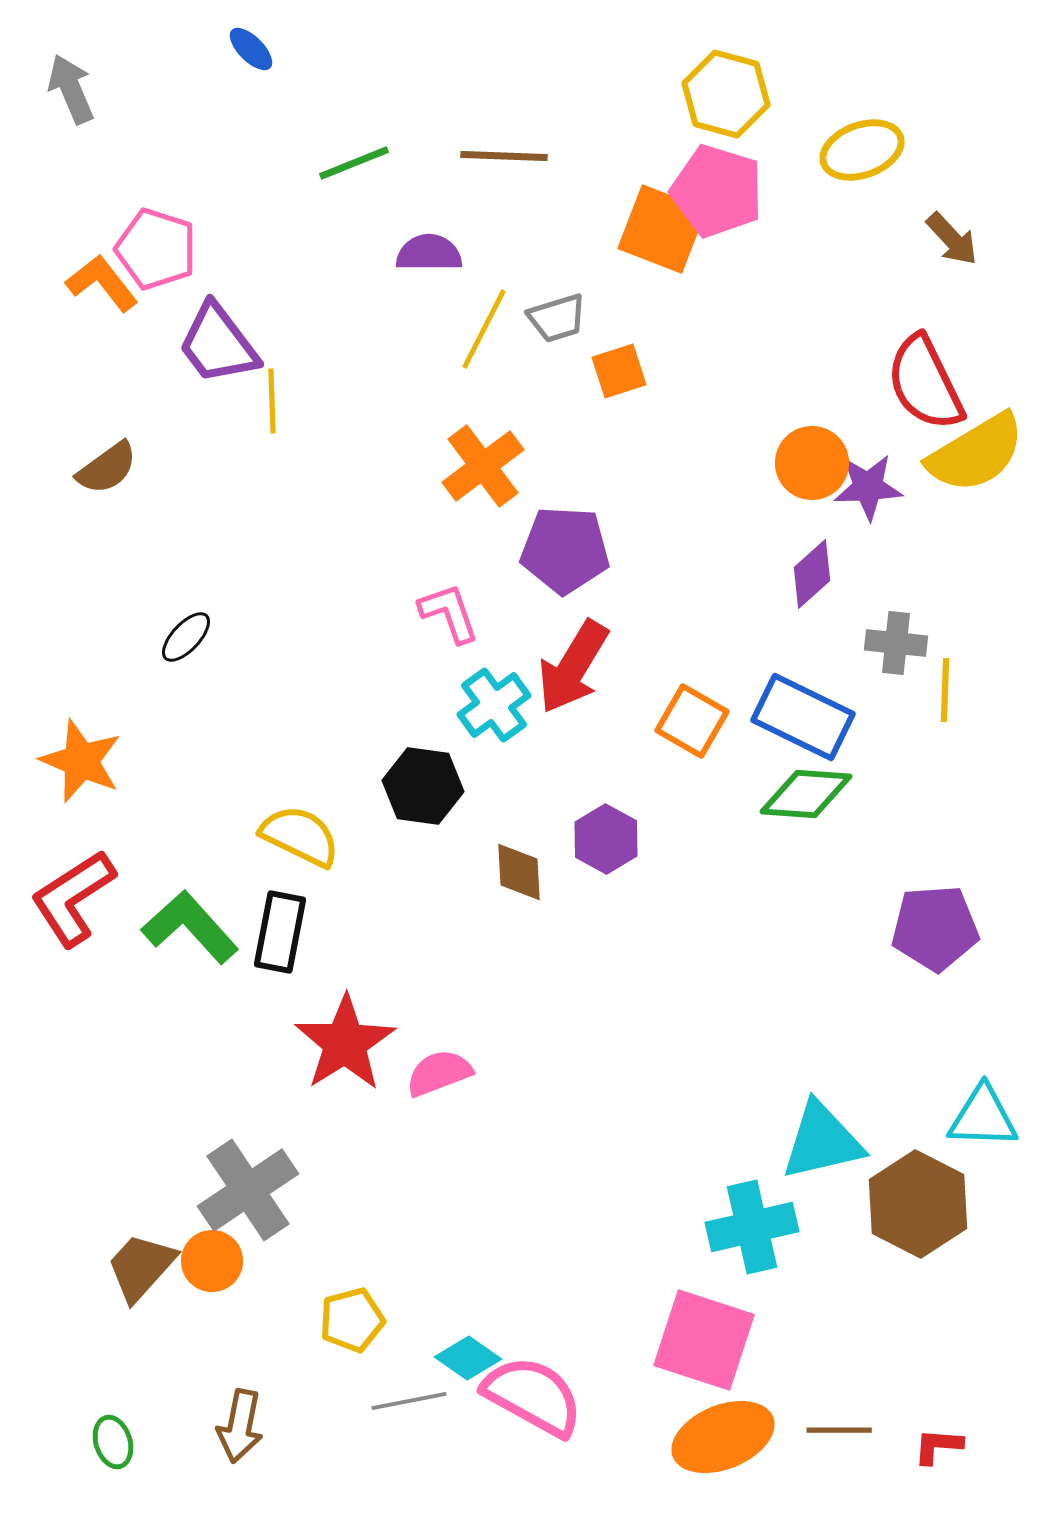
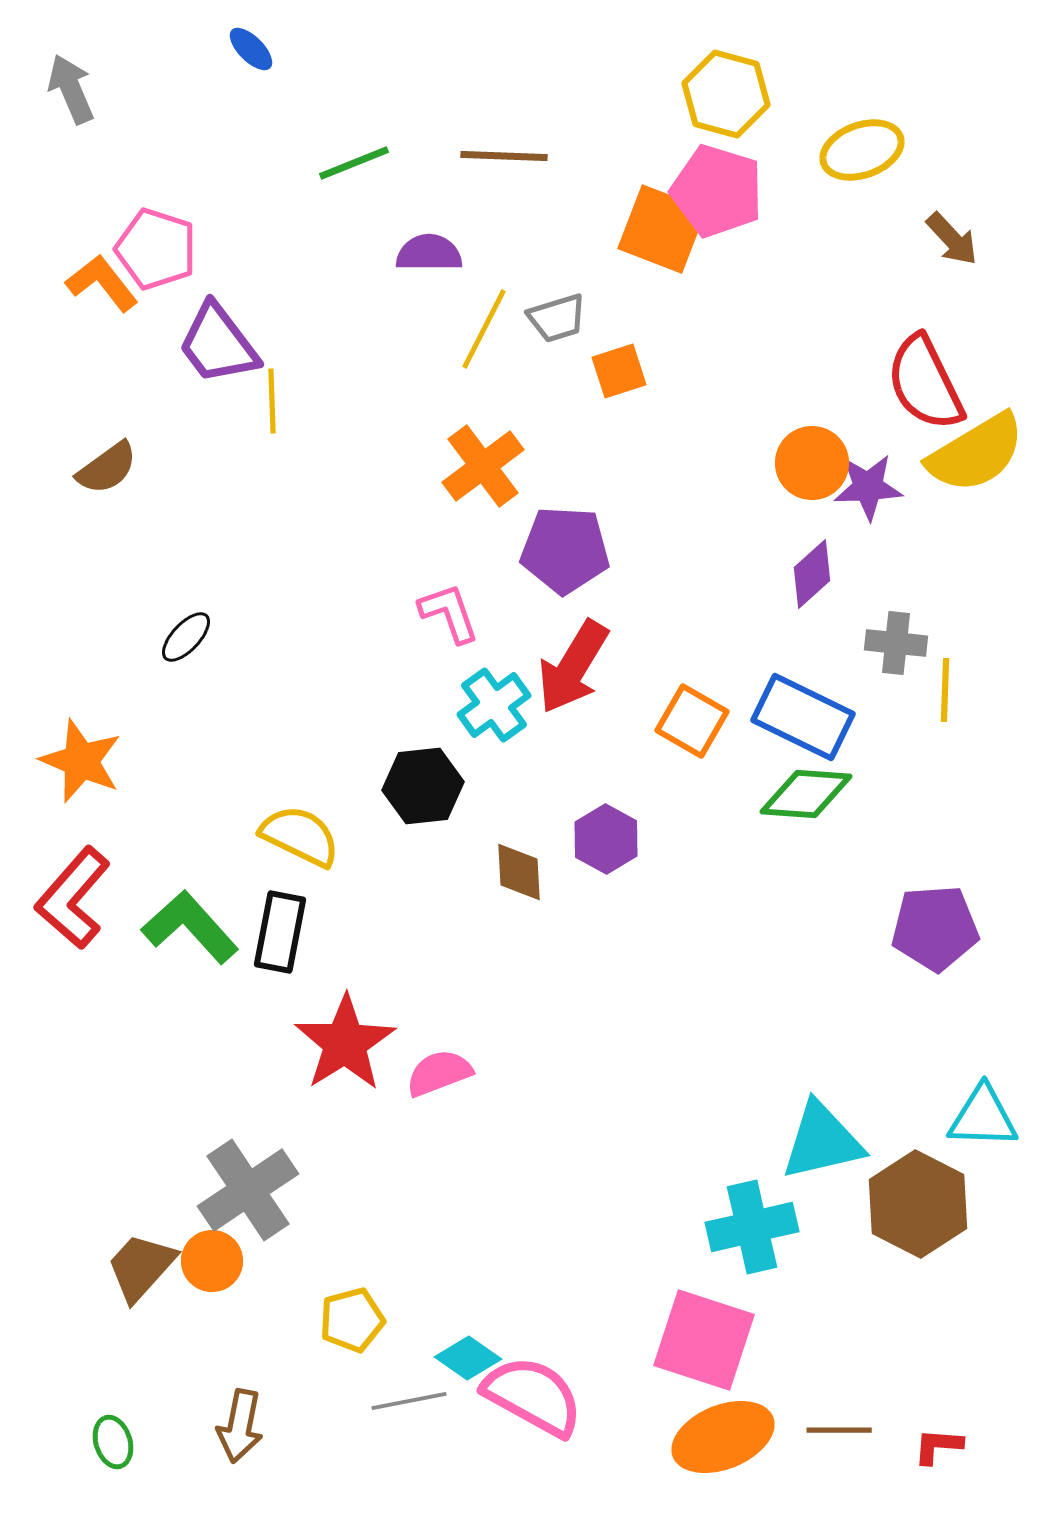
black hexagon at (423, 786): rotated 14 degrees counterclockwise
red L-shape at (73, 898): rotated 16 degrees counterclockwise
